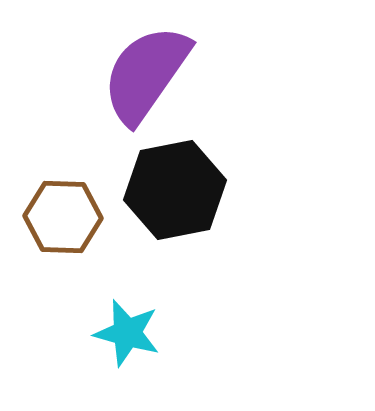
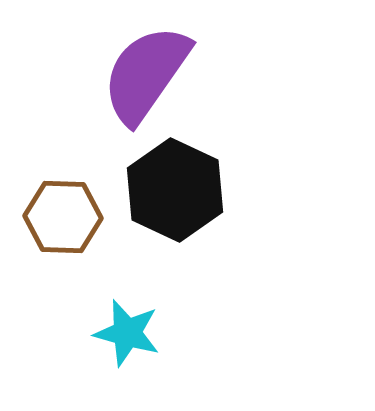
black hexagon: rotated 24 degrees counterclockwise
